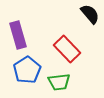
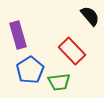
black semicircle: moved 2 px down
red rectangle: moved 5 px right, 2 px down
blue pentagon: moved 3 px right
